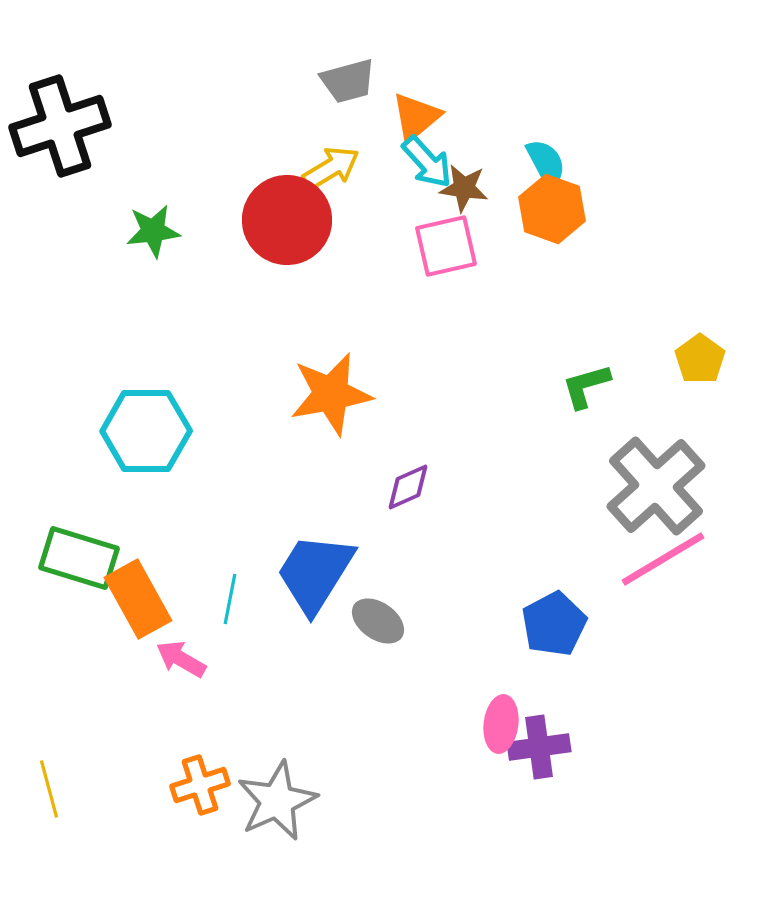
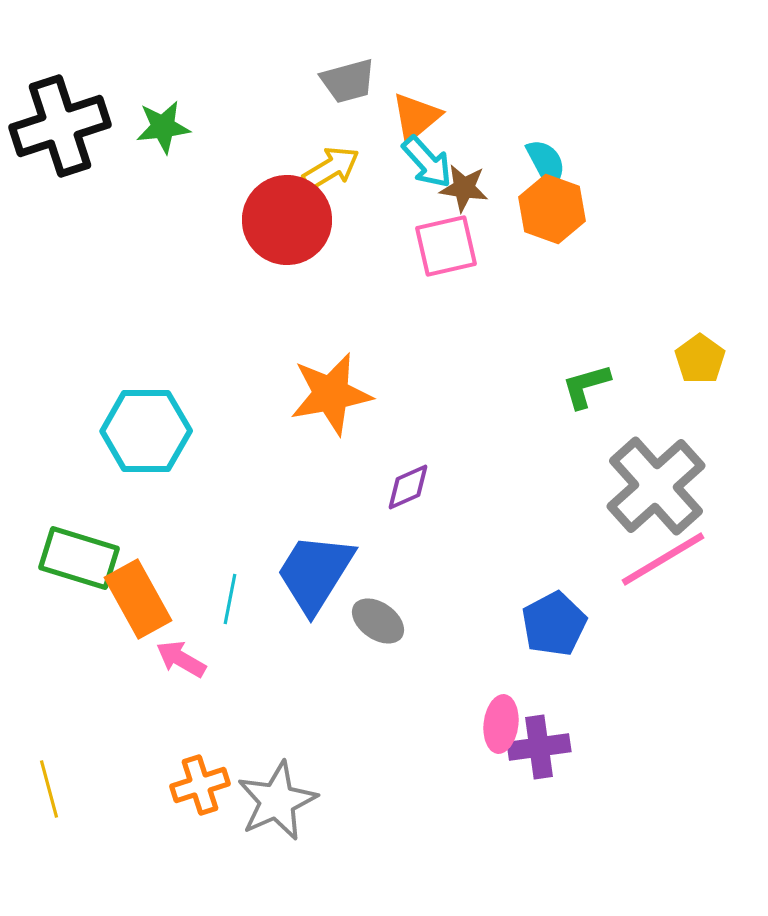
green star: moved 10 px right, 104 px up
